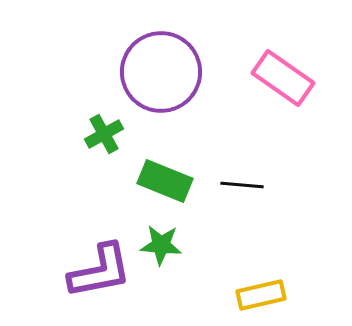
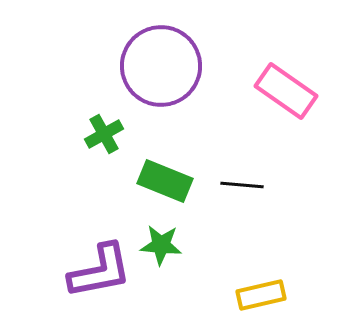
purple circle: moved 6 px up
pink rectangle: moved 3 px right, 13 px down
